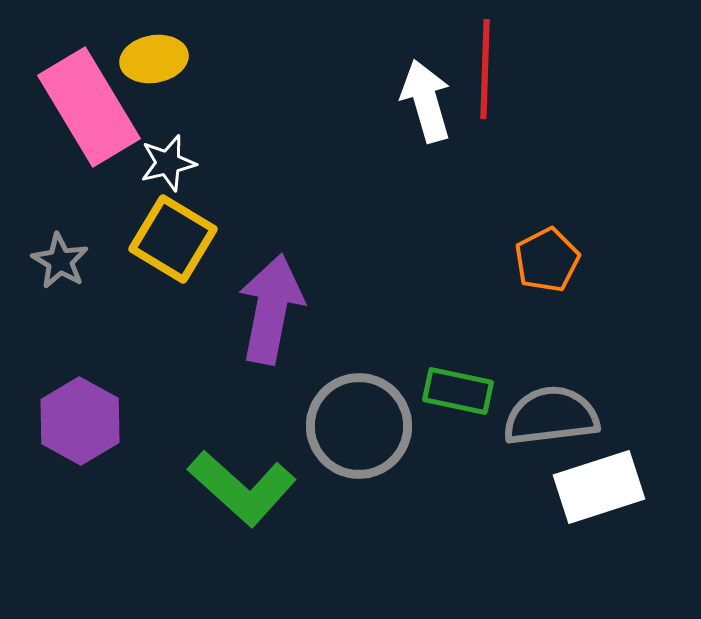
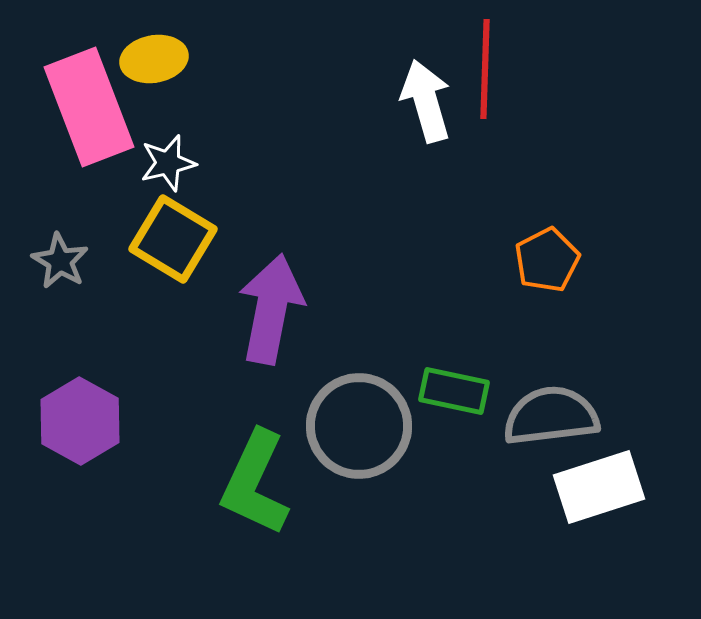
pink rectangle: rotated 10 degrees clockwise
green rectangle: moved 4 px left
green L-shape: moved 13 px right, 5 px up; rotated 73 degrees clockwise
